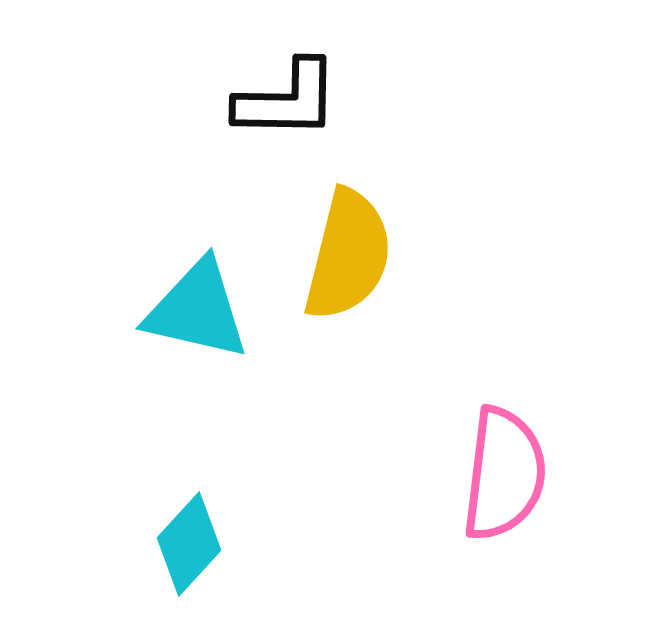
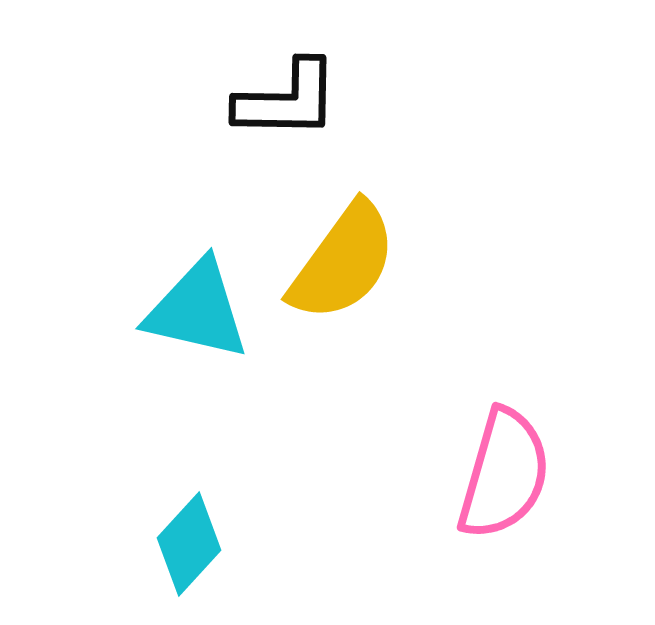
yellow semicircle: moved 5 px left, 7 px down; rotated 22 degrees clockwise
pink semicircle: rotated 9 degrees clockwise
